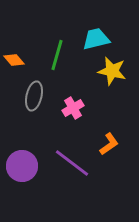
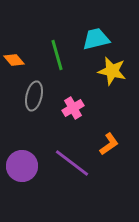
green line: rotated 32 degrees counterclockwise
